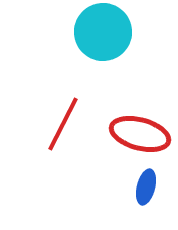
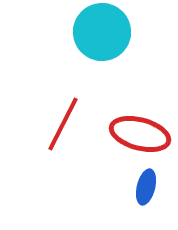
cyan circle: moved 1 px left
